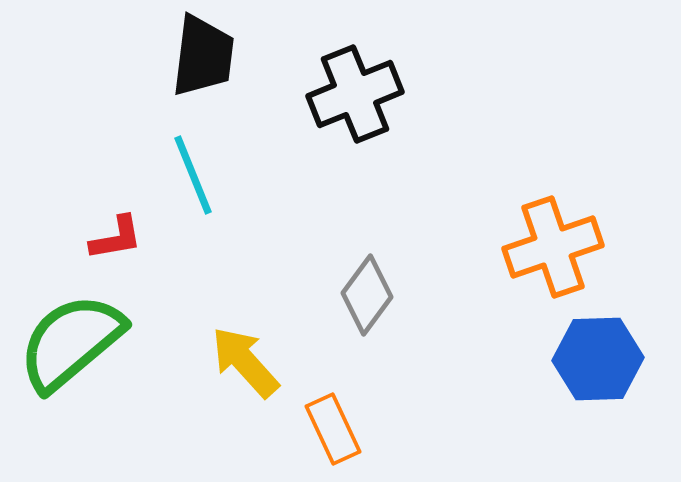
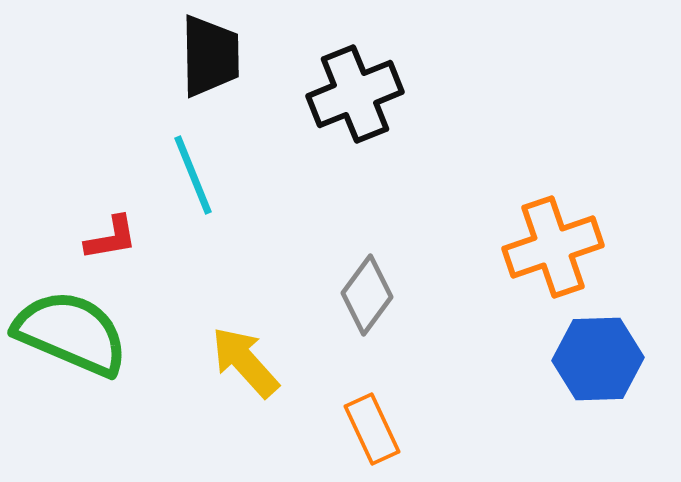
black trapezoid: moved 7 px right; rotated 8 degrees counterclockwise
red L-shape: moved 5 px left
green semicircle: moved 9 px up; rotated 63 degrees clockwise
orange rectangle: moved 39 px right
